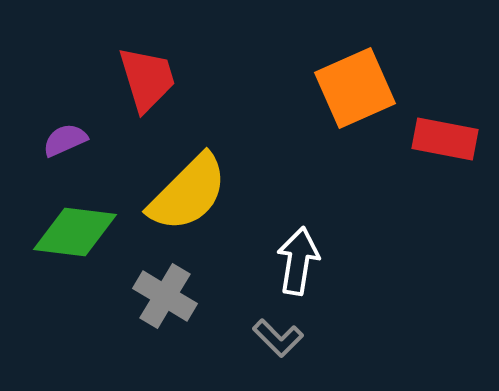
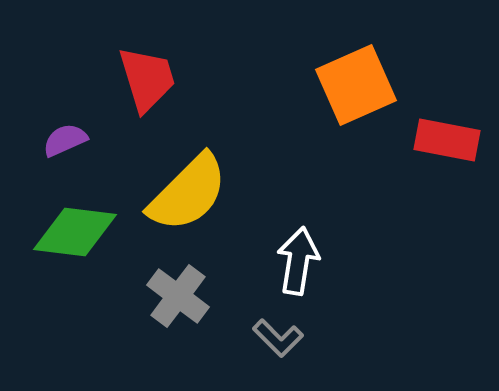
orange square: moved 1 px right, 3 px up
red rectangle: moved 2 px right, 1 px down
gray cross: moved 13 px right; rotated 6 degrees clockwise
